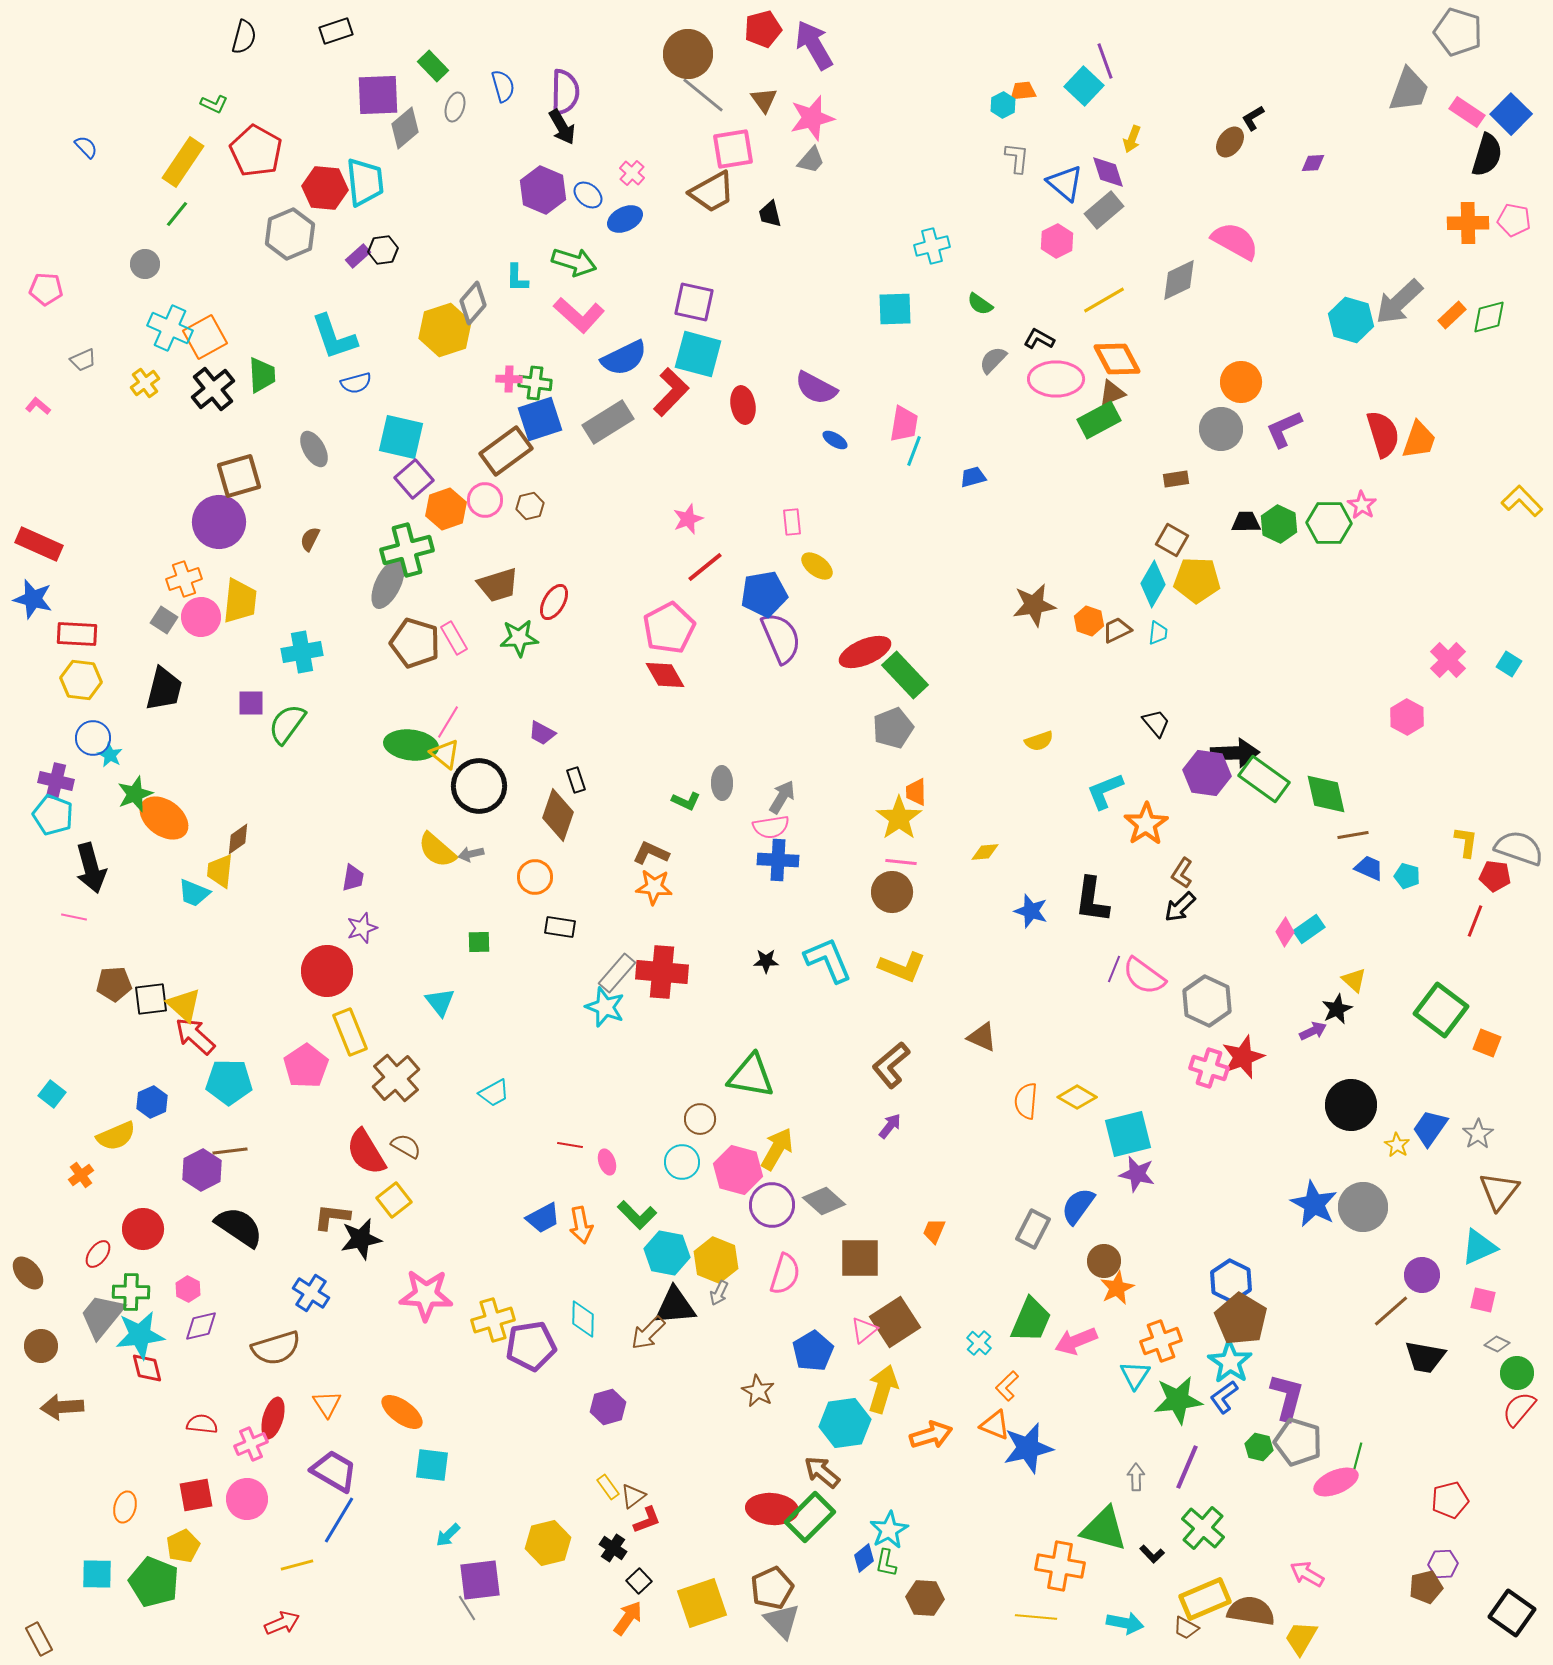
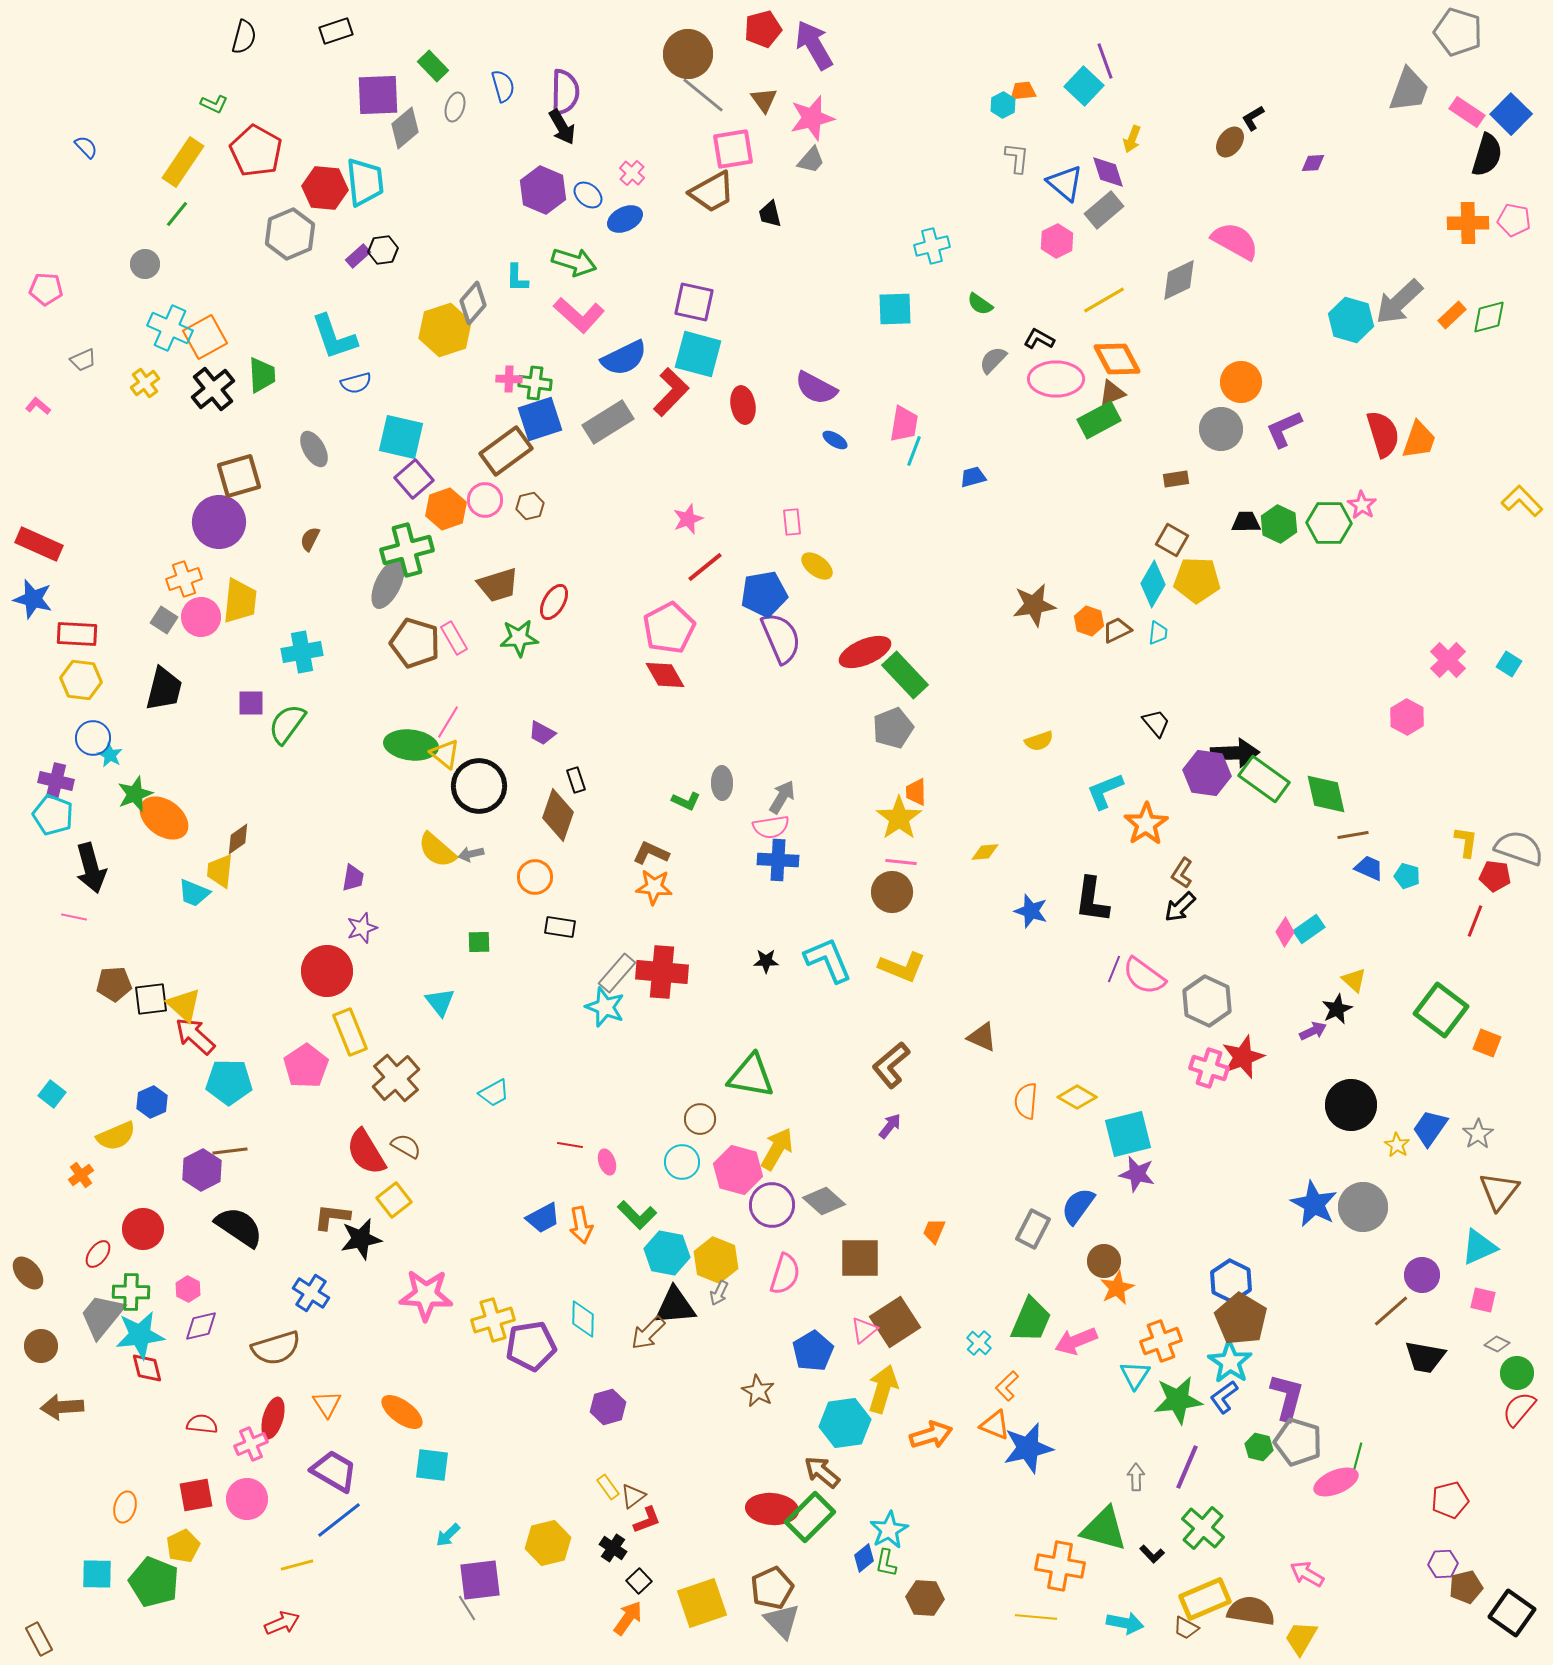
blue line at (339, 1520): rotated 21 degrees clockwise
brown pentagon at (1426, 1587): moved 40 px right
